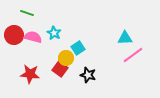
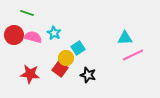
pink line: rotated 10 degrees clockwise
